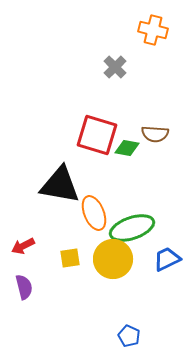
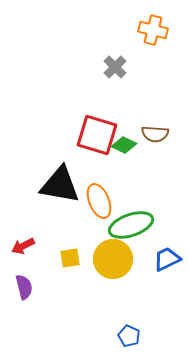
green diamond: moved 3 px left, 3 px up; rotated 15 degrees clockwise
orange ellipse: moved 5 px right, 12 px up
green ellipse: moved 1 px left, 3 px up
